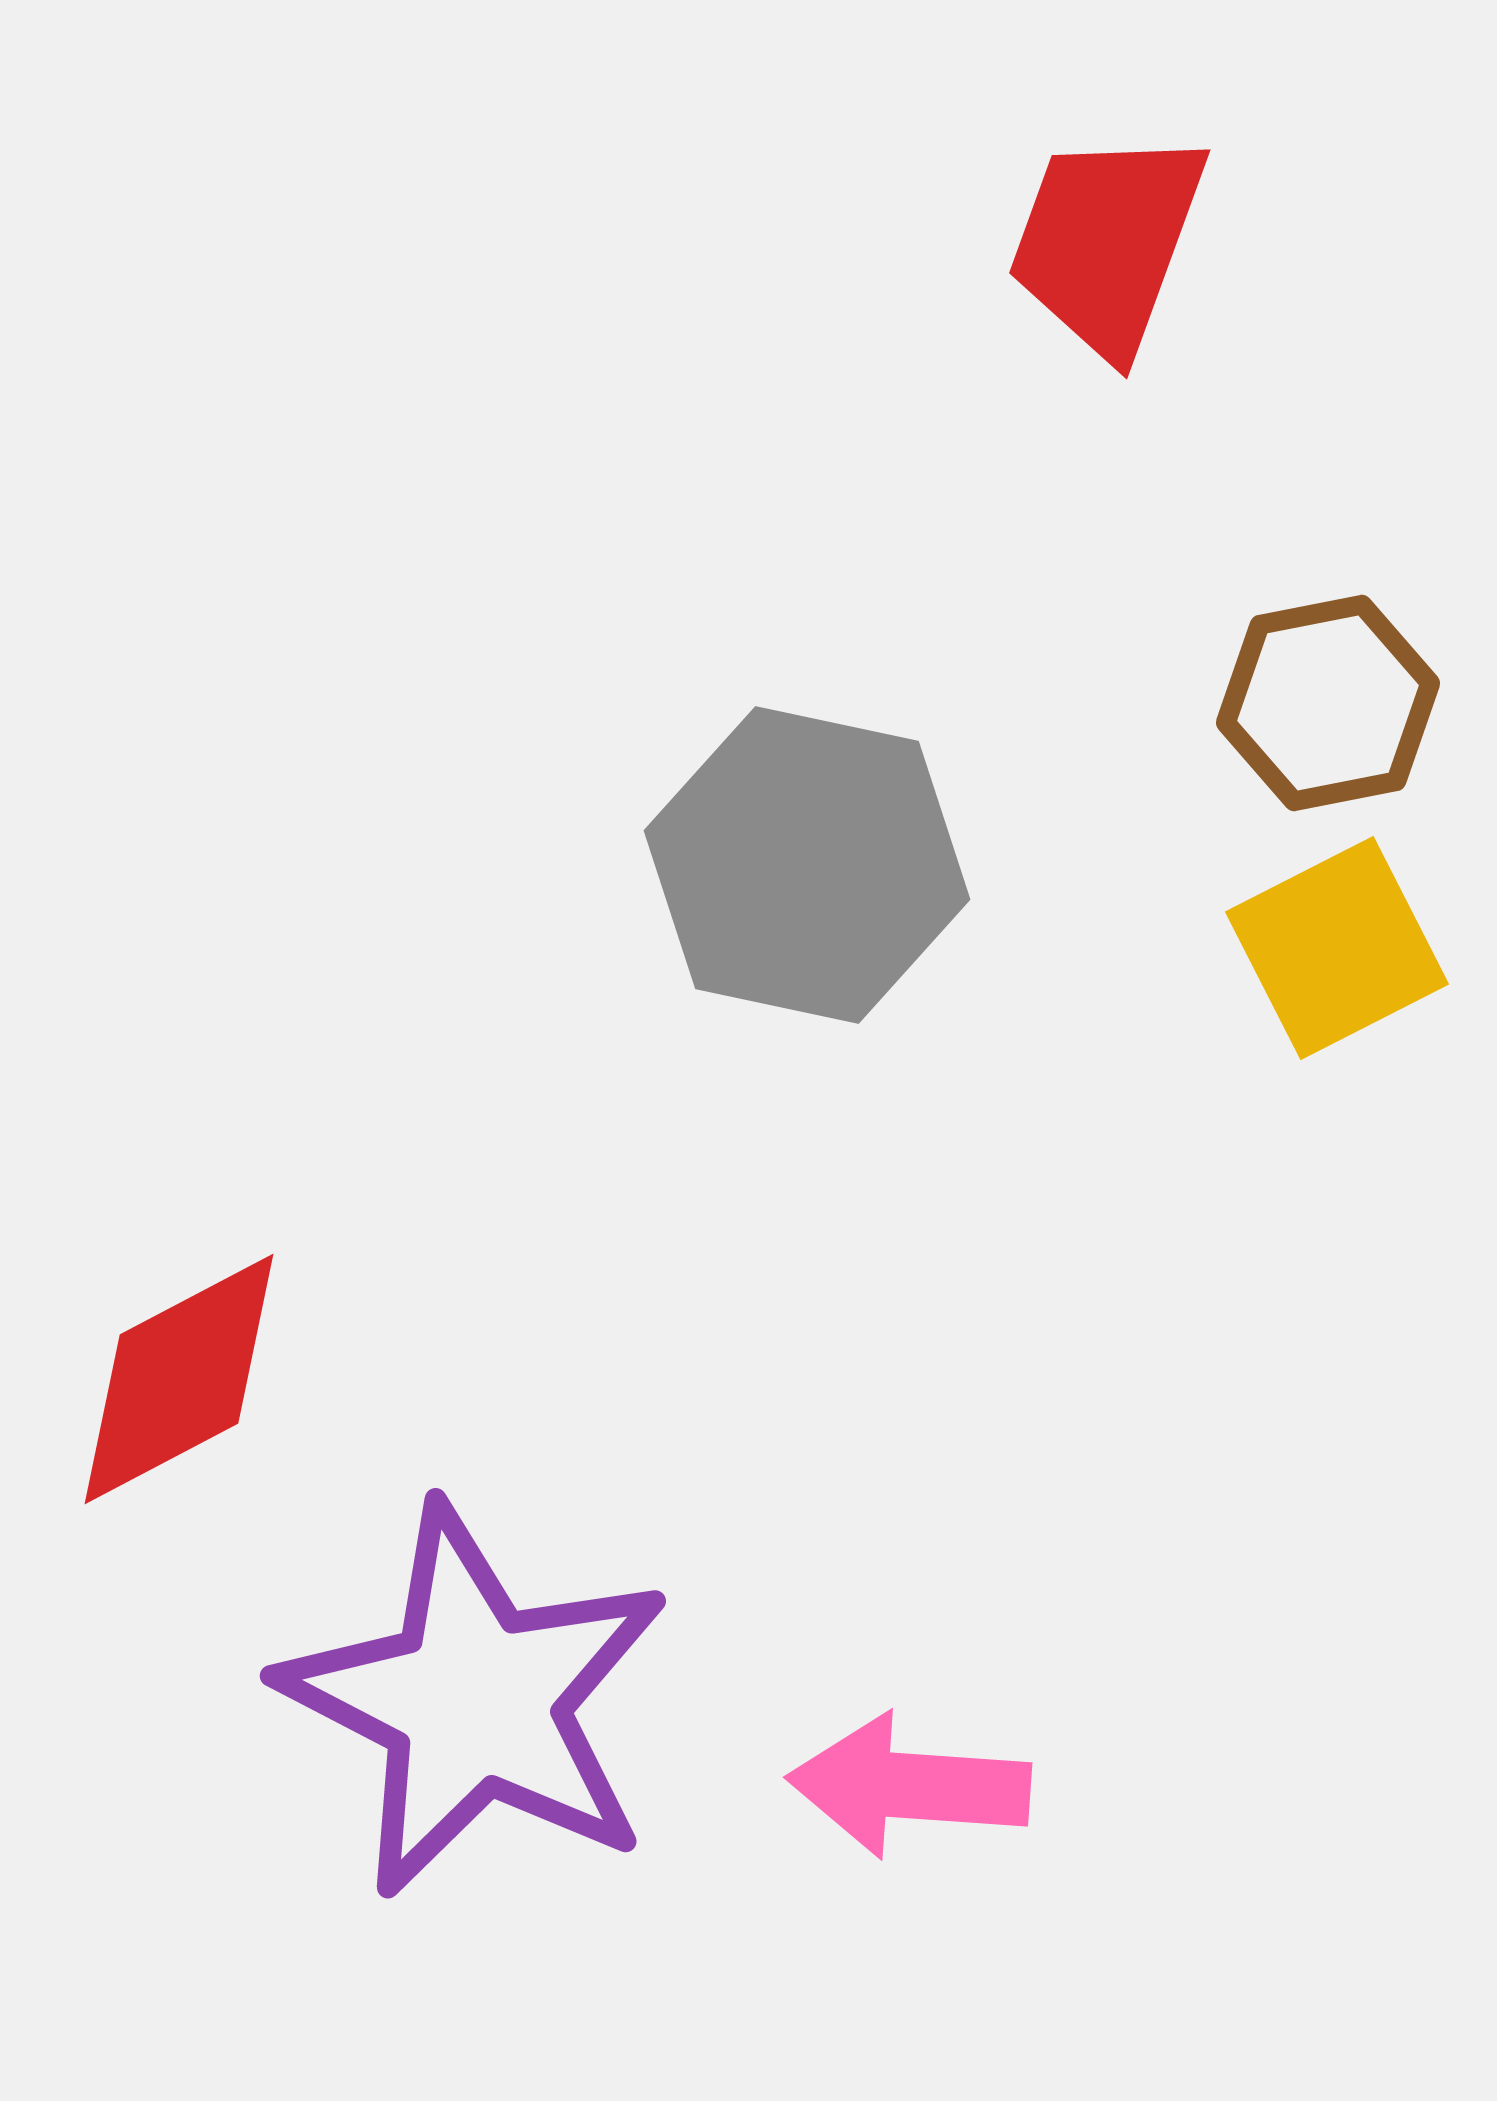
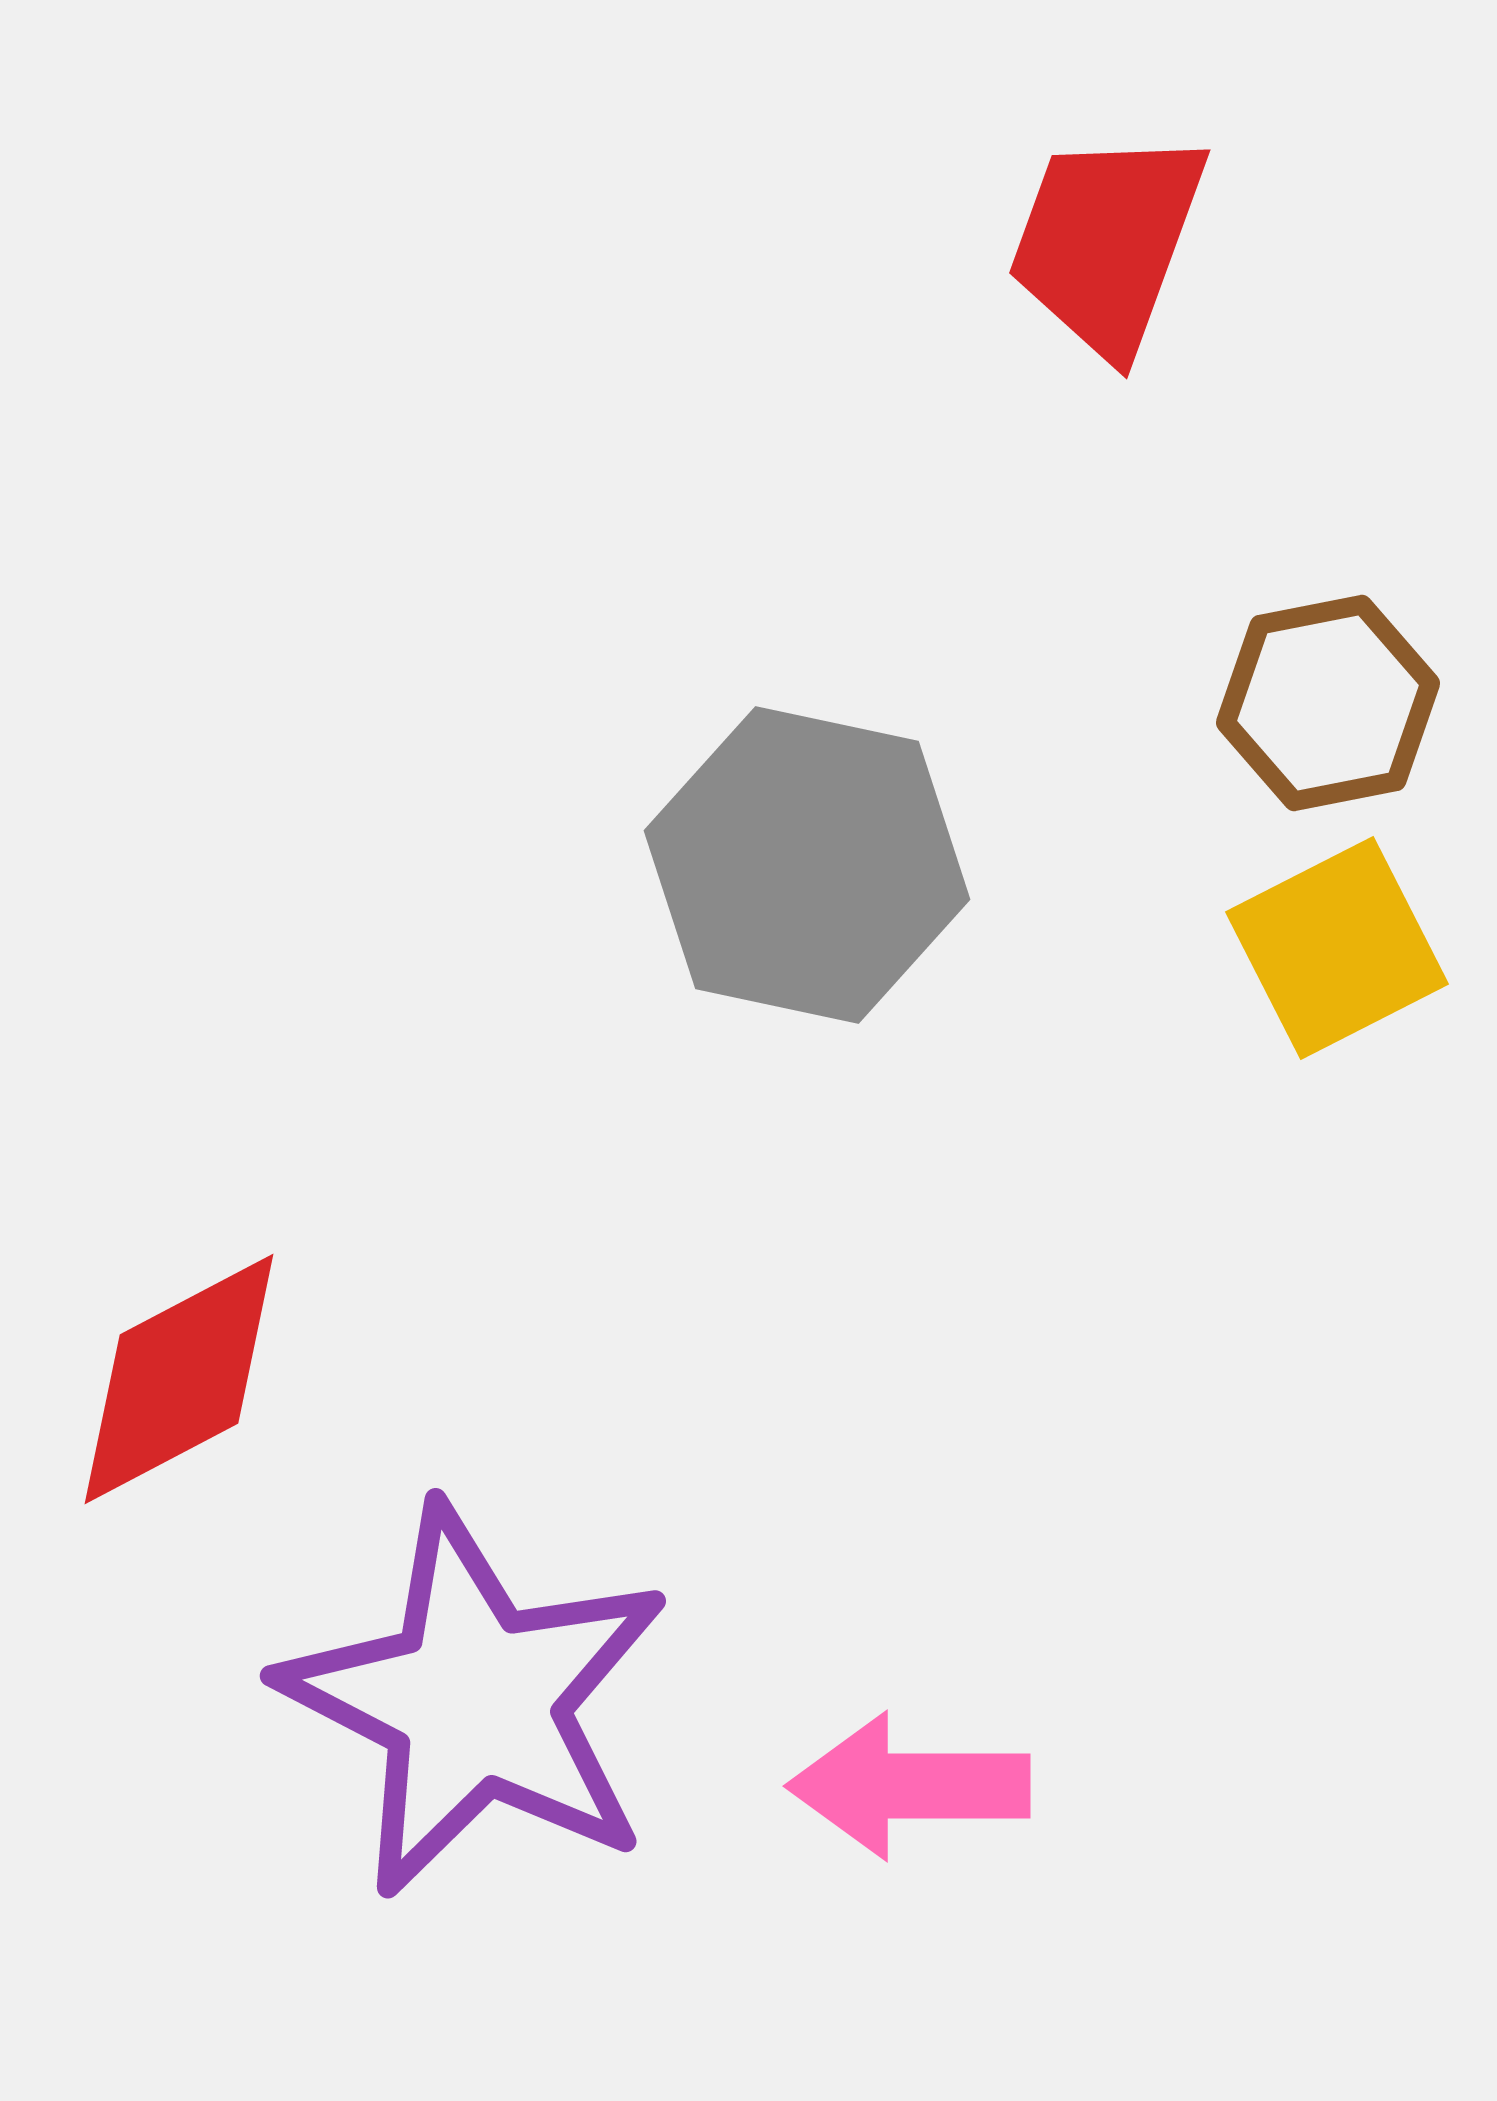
pink arrow: rotated 4 degrees counterclockwise
